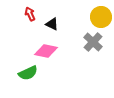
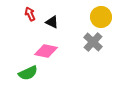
black triangle: moved 2 px up
